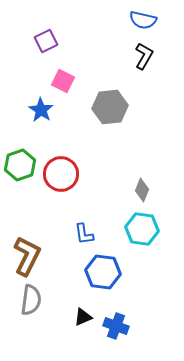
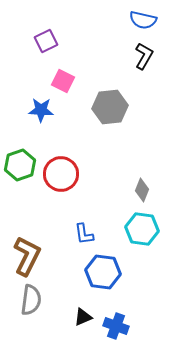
blue star: rotated 30 degrees counterclockwise
